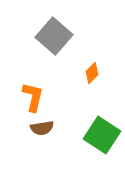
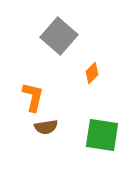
gray square: moved 5 px right
brown semicircle: moved 4 px right, 1 px up
green square: rotated 24 degrees counterclockwise
